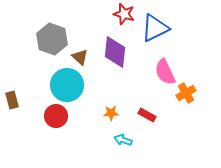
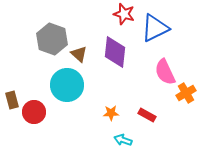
brown triangle: moved 1 px left, 3 px up
red circle: moved 22 px left, 4 px up
